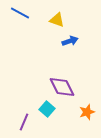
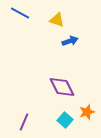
cyan square: moved 18 px right, 11 px down
